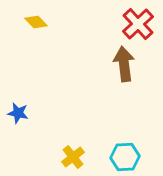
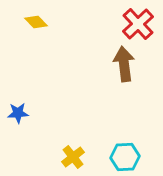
blue star: rotated 15 degrees counterclockwise
